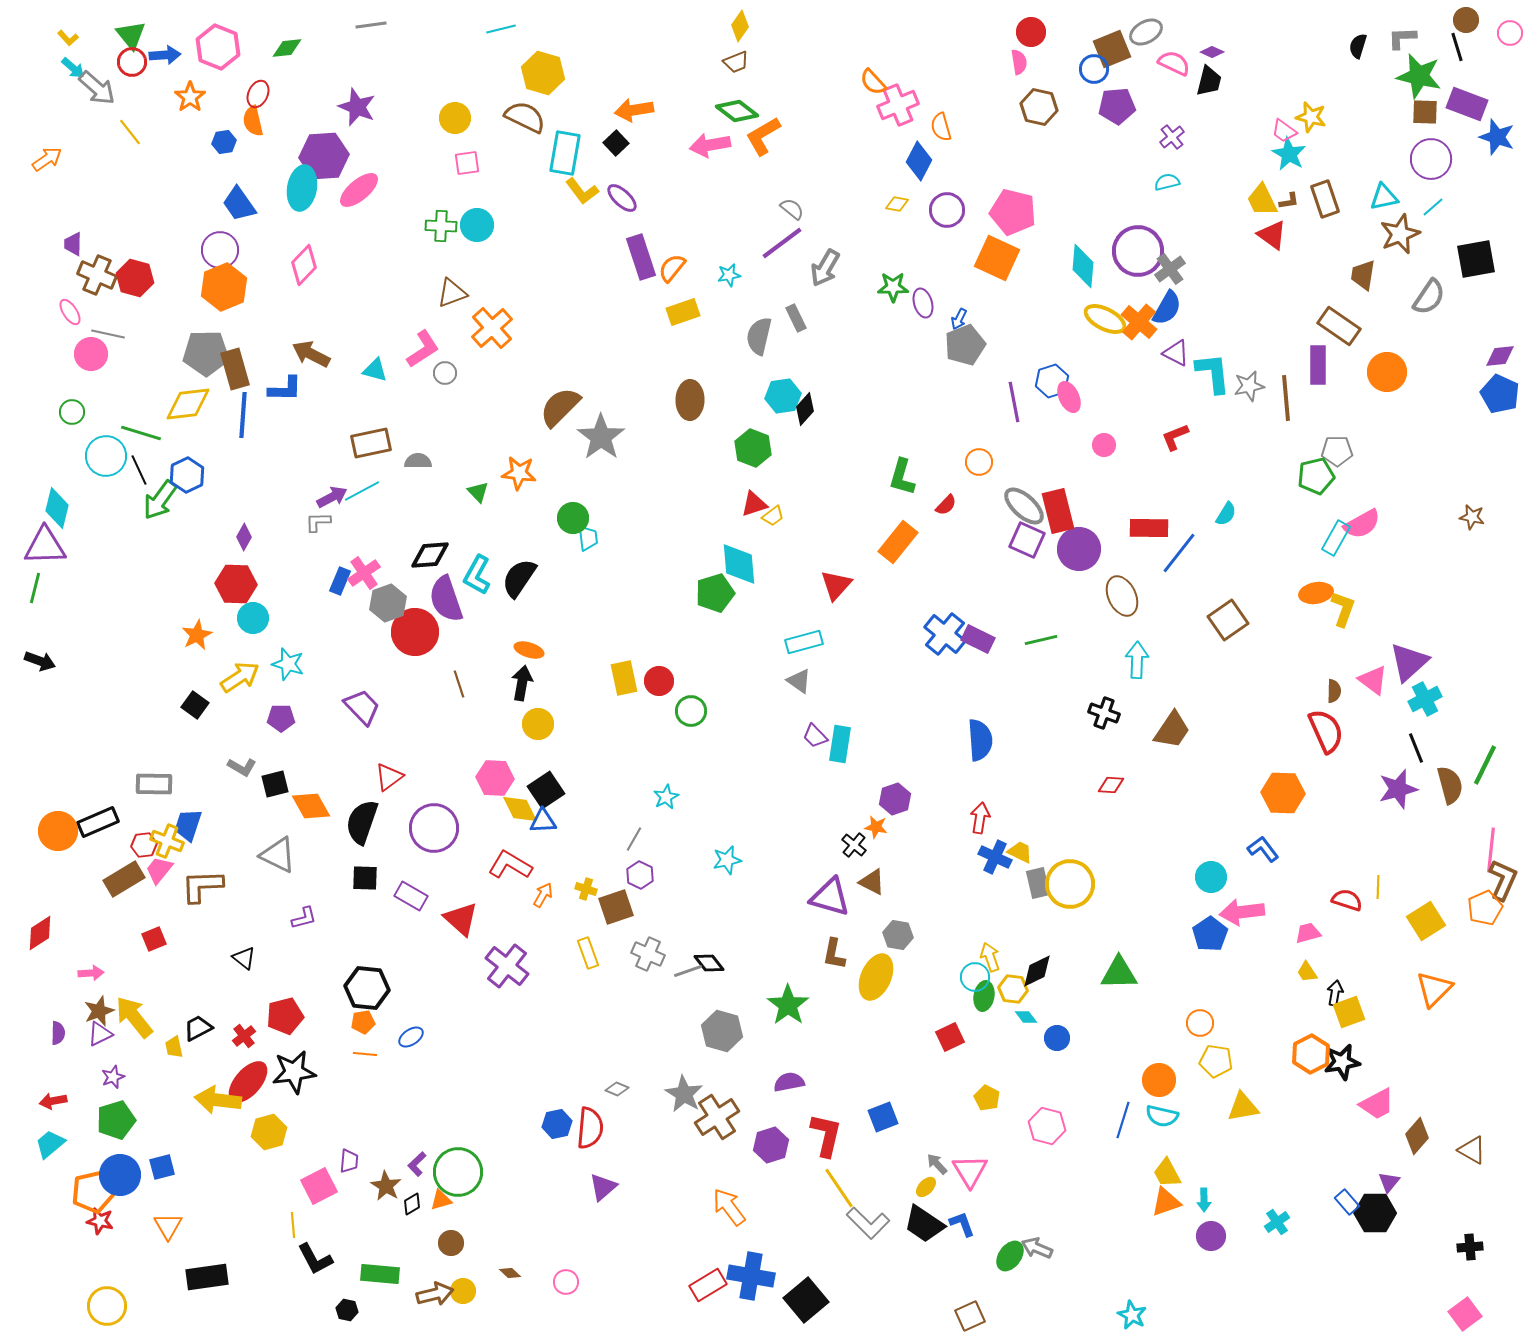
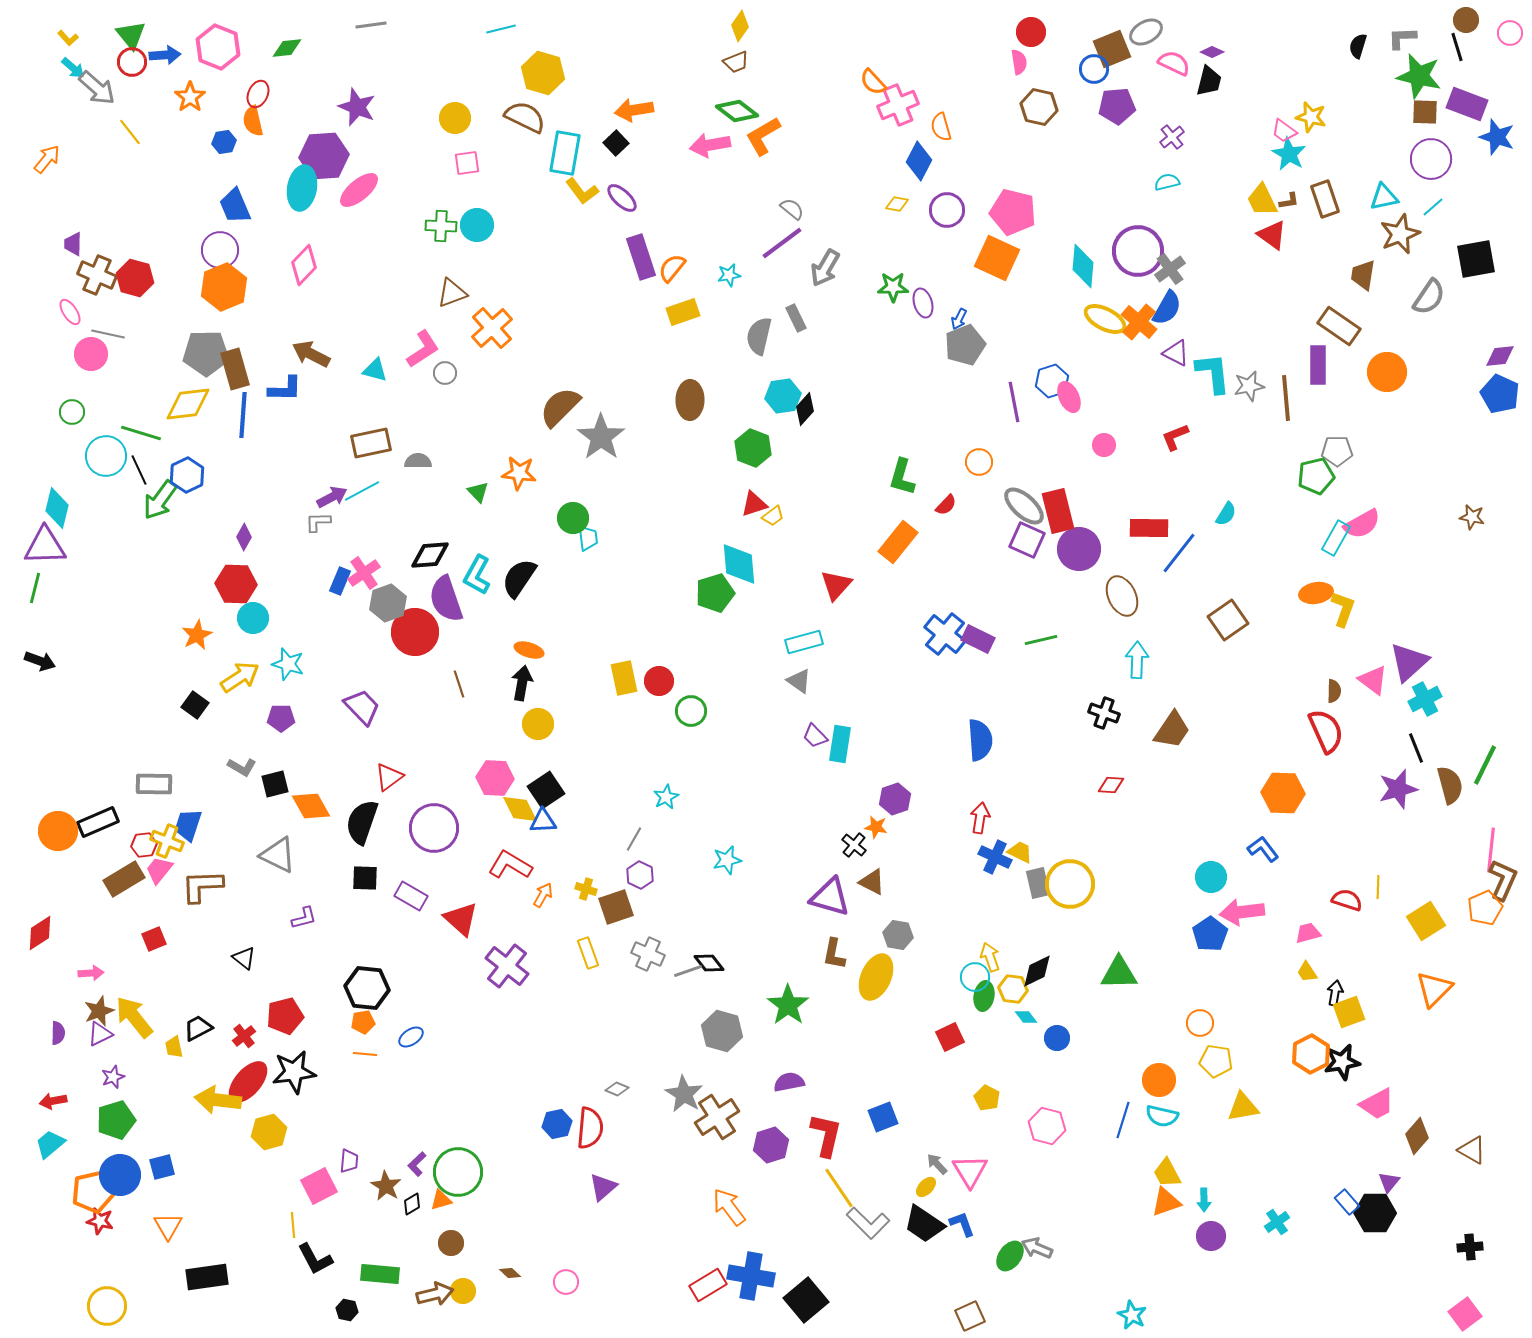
orange arrow at (47, 159): rotated 16 degrees counterclockwise
blue trapezoid at (239, 204): moved 4 px left, 2 px down; rotated 12 degrees clockwise
